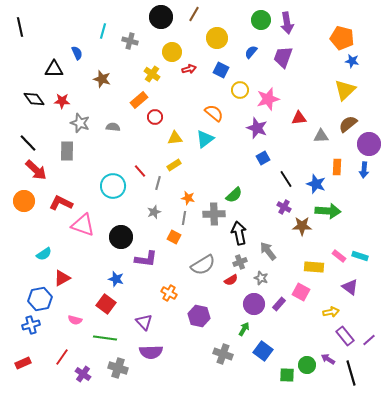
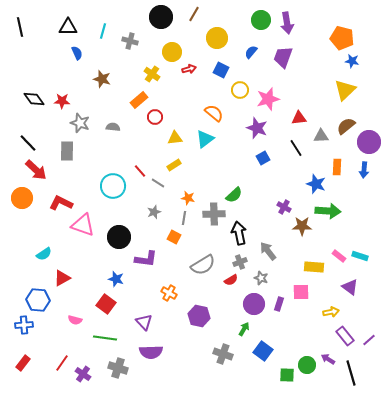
black triangle at (54, 69): moved 14 px right, 42 px up
brown semicircle at (348, 124): moved 2 px left, 2 px down
purple circle at (369, 144): moved 2 px up
black line at (286, 179): moved 10 px right, 31 px up
gray line at (158, 183): rotated 72 degrees counterclockwise
orange circle at (24, 201): moved 2 px left, 3 px up
black circle at (121, 237): moved 2 px left
pink square at (301, 292): rotated 30 degrees counterclockwise
blue hexagon at (40, 299): moved 2 px left, 1 px down; rotated 15 degrees clockwise
purple rectangle at (279, 304): rotated 24 degrees counterclockwise
blue cross at (31, 325): moved 7 px left; rotated 12 degrees clockwise
red line at (62, 357): moved 6 px down
red rectangle at (23, 363): rotated 28 degrees counterclockwise
